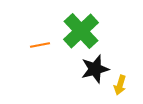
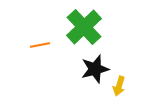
green cross: moved 3 px right, 4 px up
yellow arrow: moved 1 px left, 1 px down
